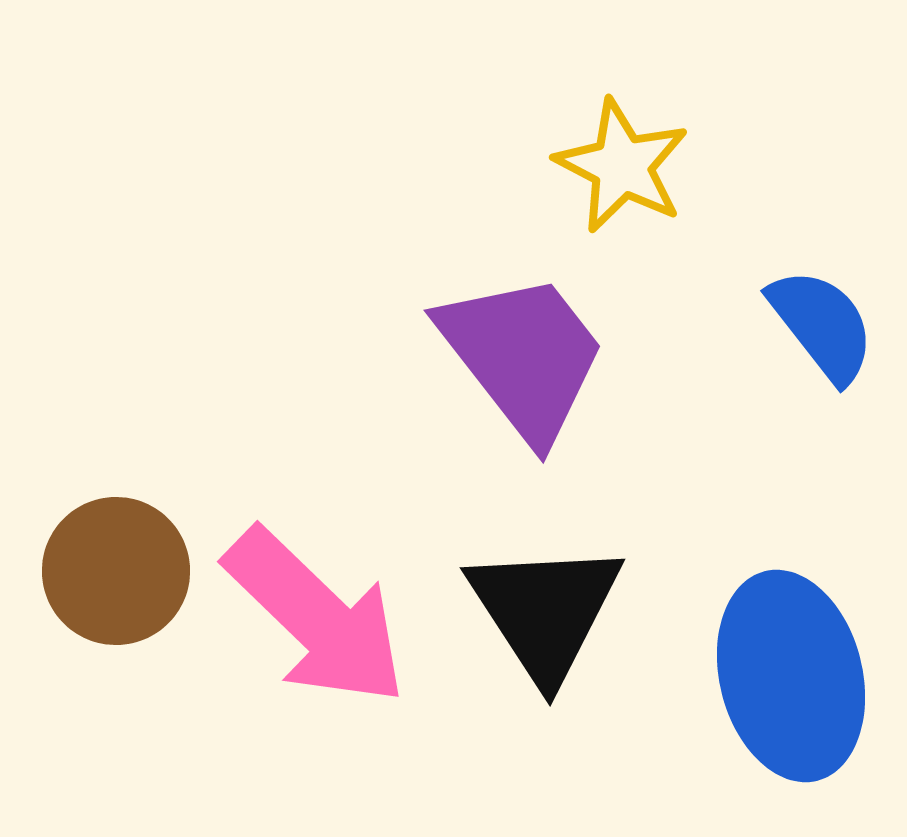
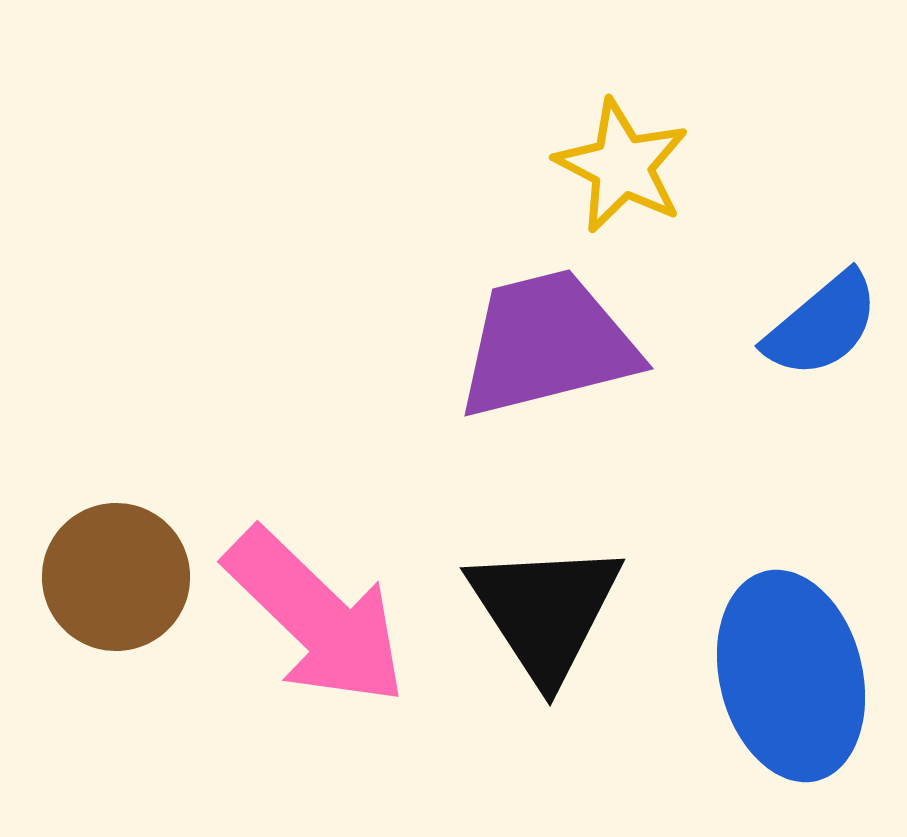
blue semicircle: rotated 88 degrees clockwise
purple trapezoid: moved 24 px right, 12 px up; rotated 66 degrees counterclockwise
brown circle: moved 6 px down
